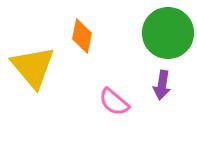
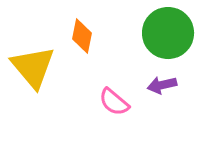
purple arrow: rotated 68 degrees clockwise
